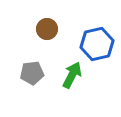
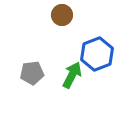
brown circle: moved 15 px right, 14 px up
blue hexagon: moved 10 px down; rotated 8 degrees counterclockwise
